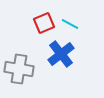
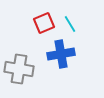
cyan line: rotated 30 degrees clockwise
blue cross: rotated 28 degrees clockwise
